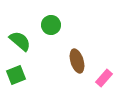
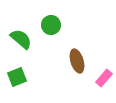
green semicircle: moved 1 px right, 2 px up
green square: moved 1 px right, 2 px down
